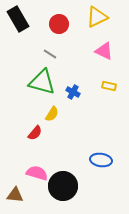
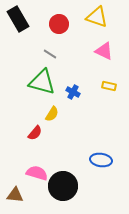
yellow triangle: rotated 45 degrees clockwise
